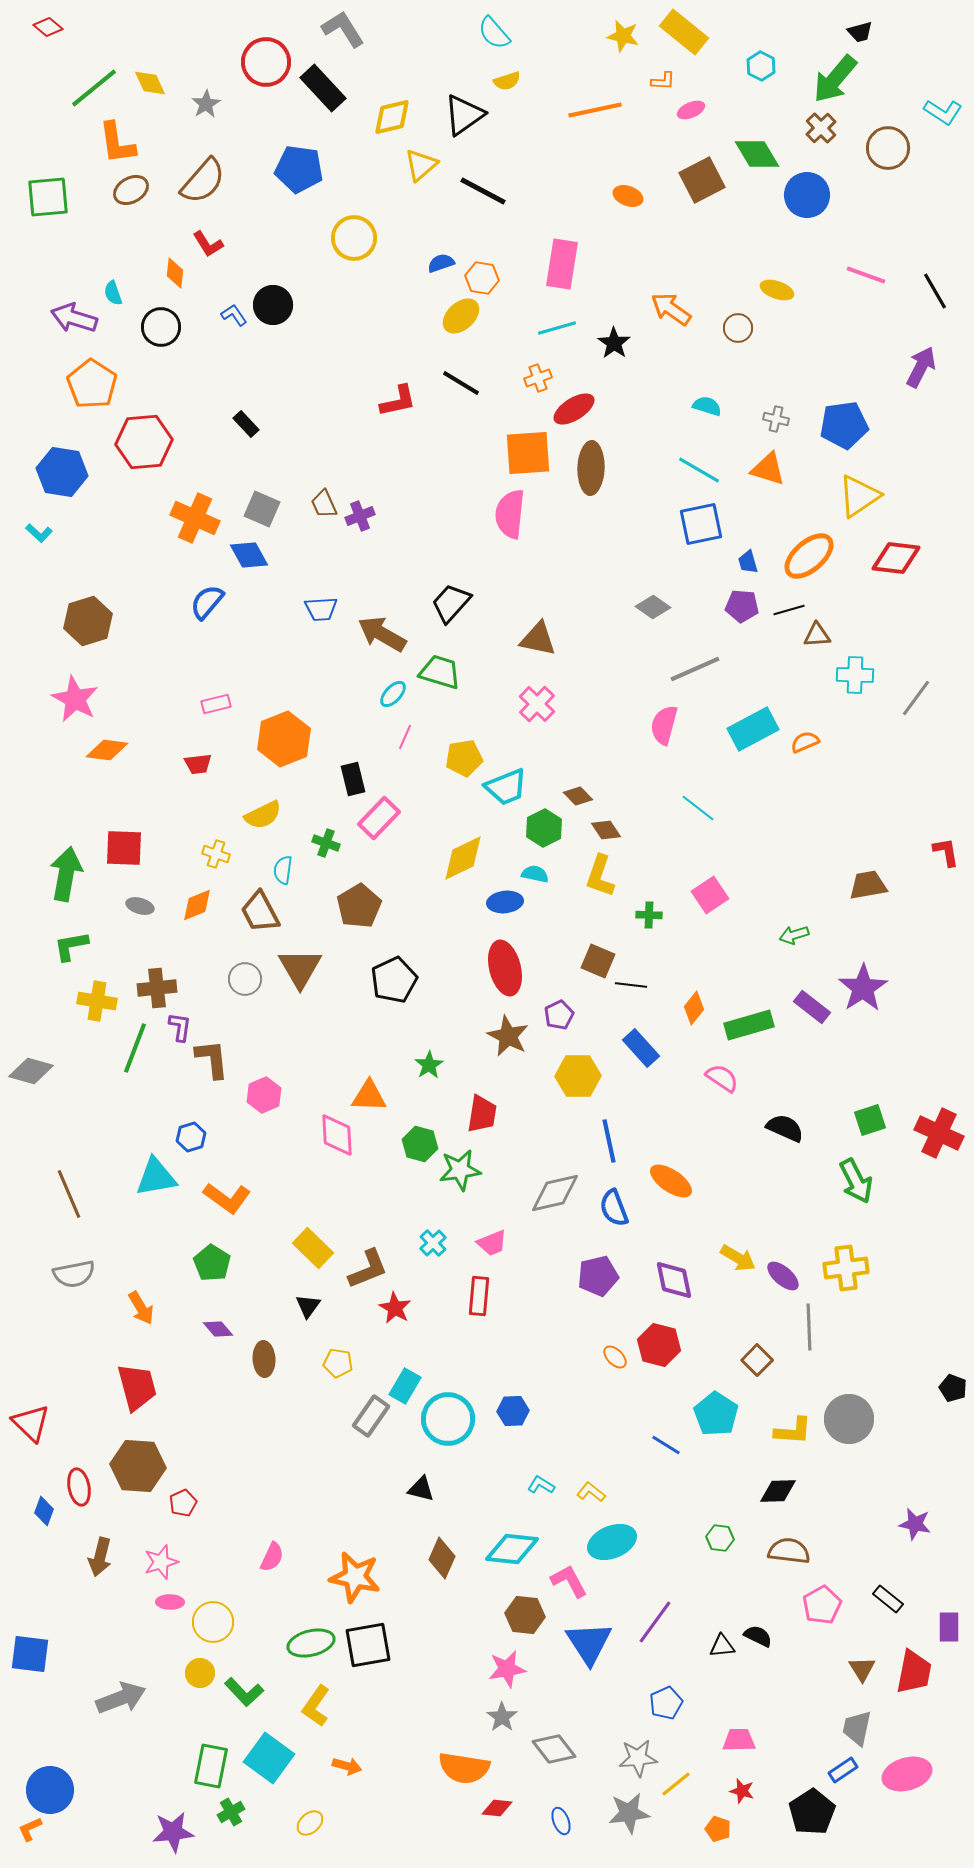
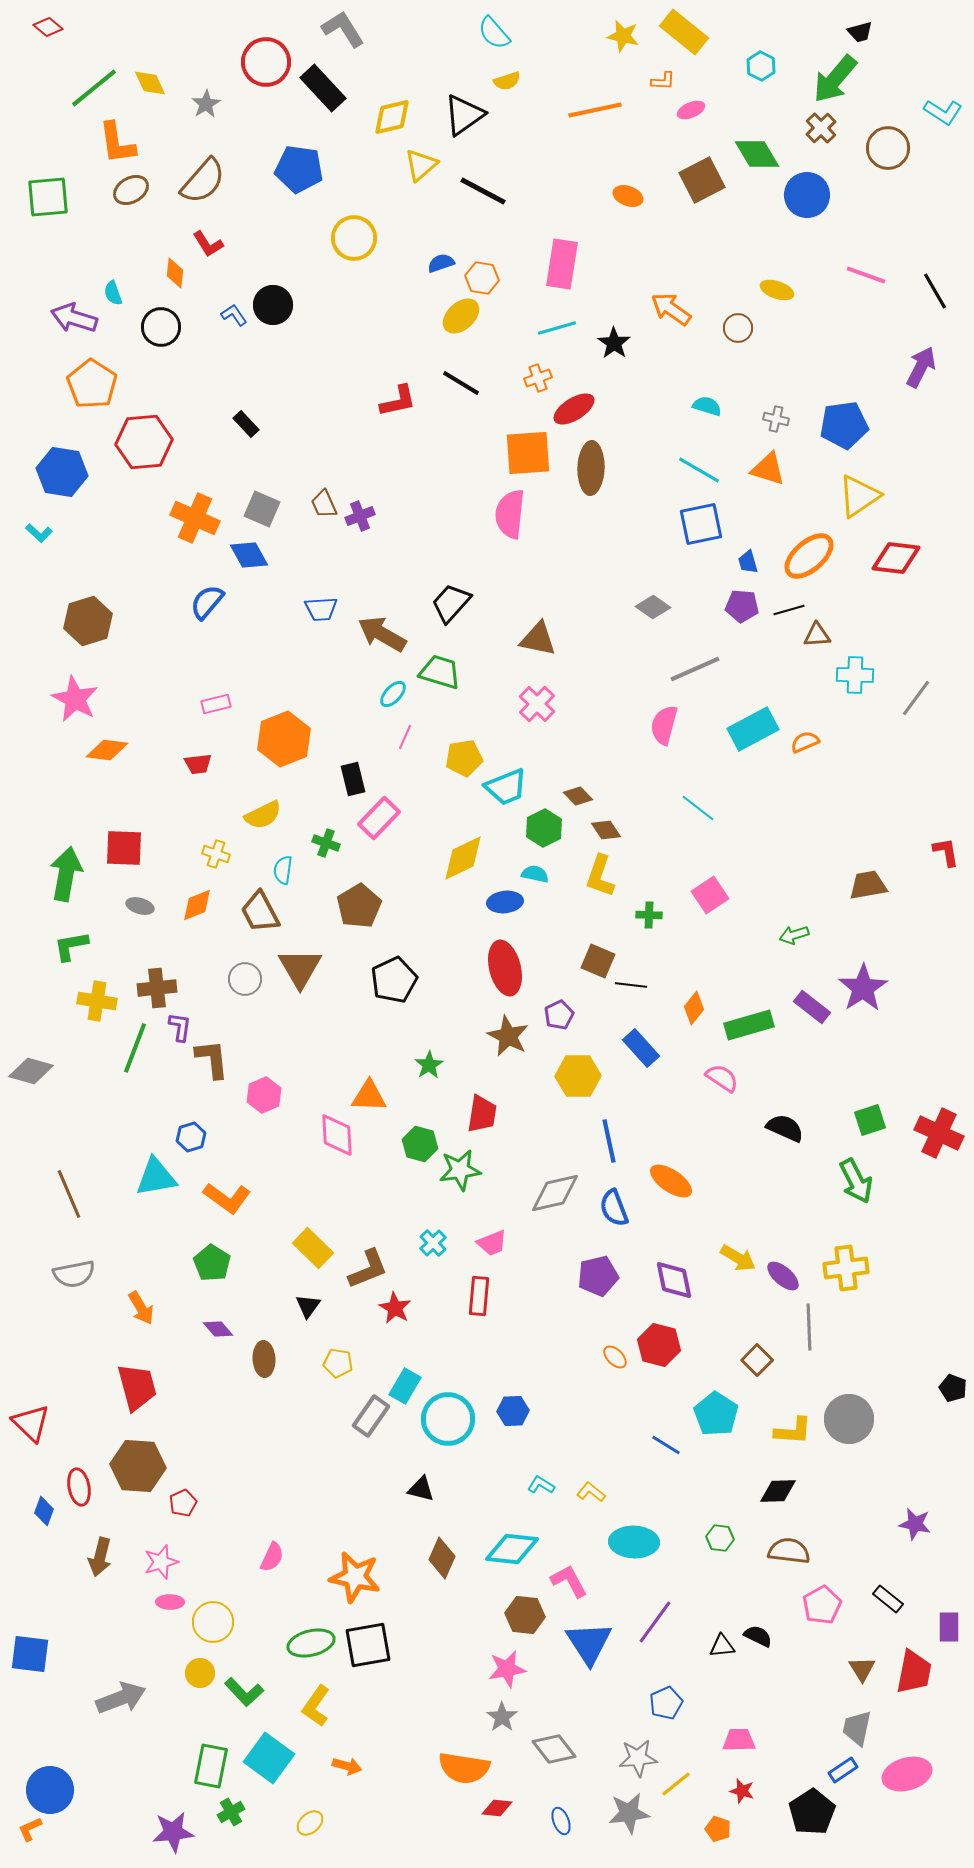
cyan ellipse at (612, 1542): moved 22 px right; rotated 24 degrees clockwise
